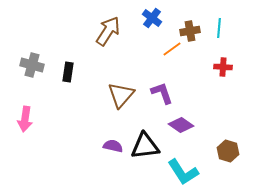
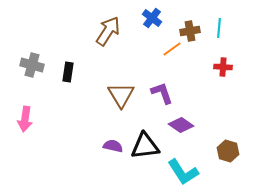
brown triangle: rotated 12 degrees counterclockwise
